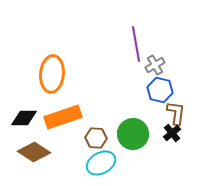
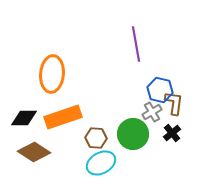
gray cross: moved 3 px left, 47 px down
brown L-shape: moved 2 px left, 10 px up
